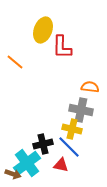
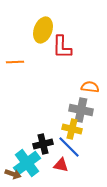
orange line: rotated 42 degrees counterclockwise
